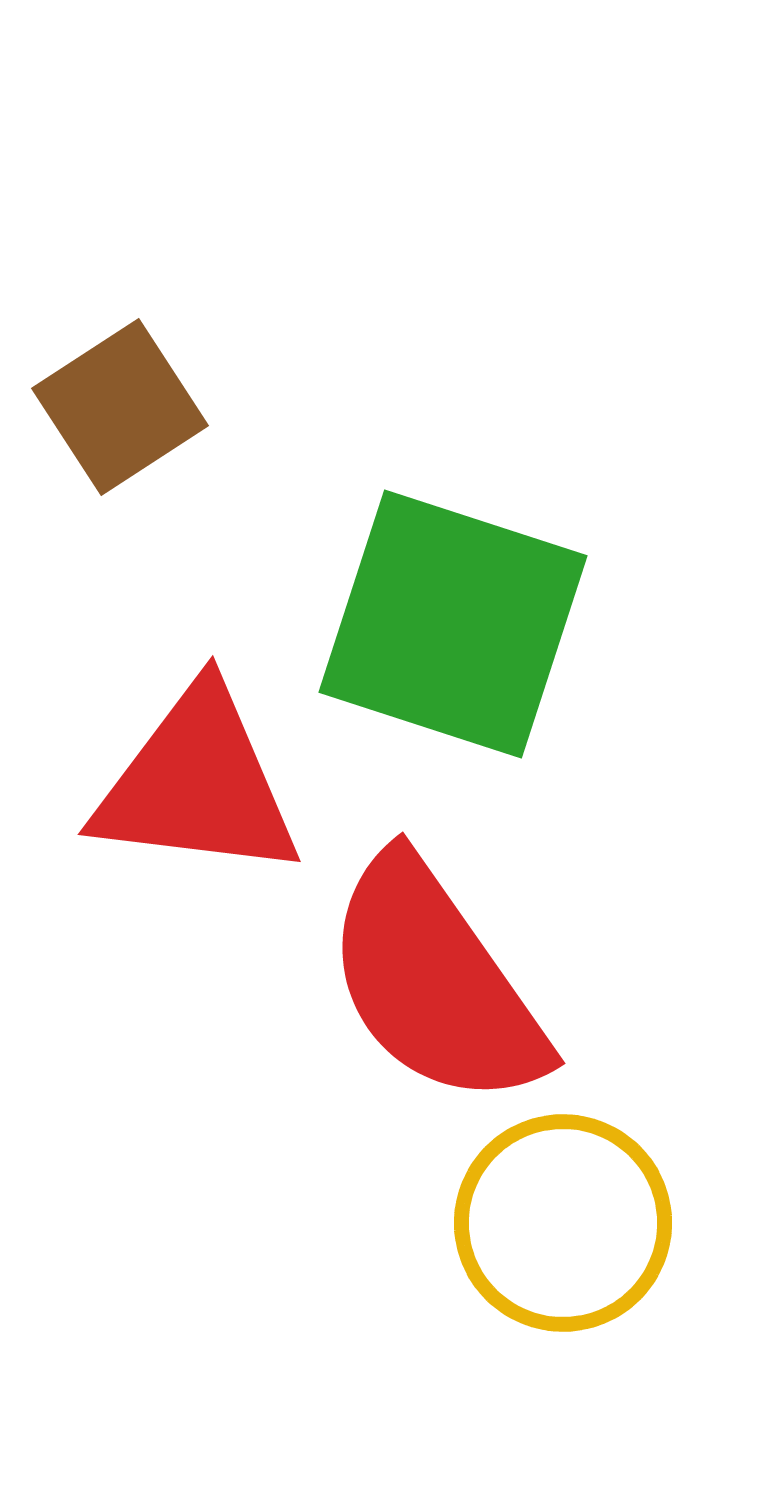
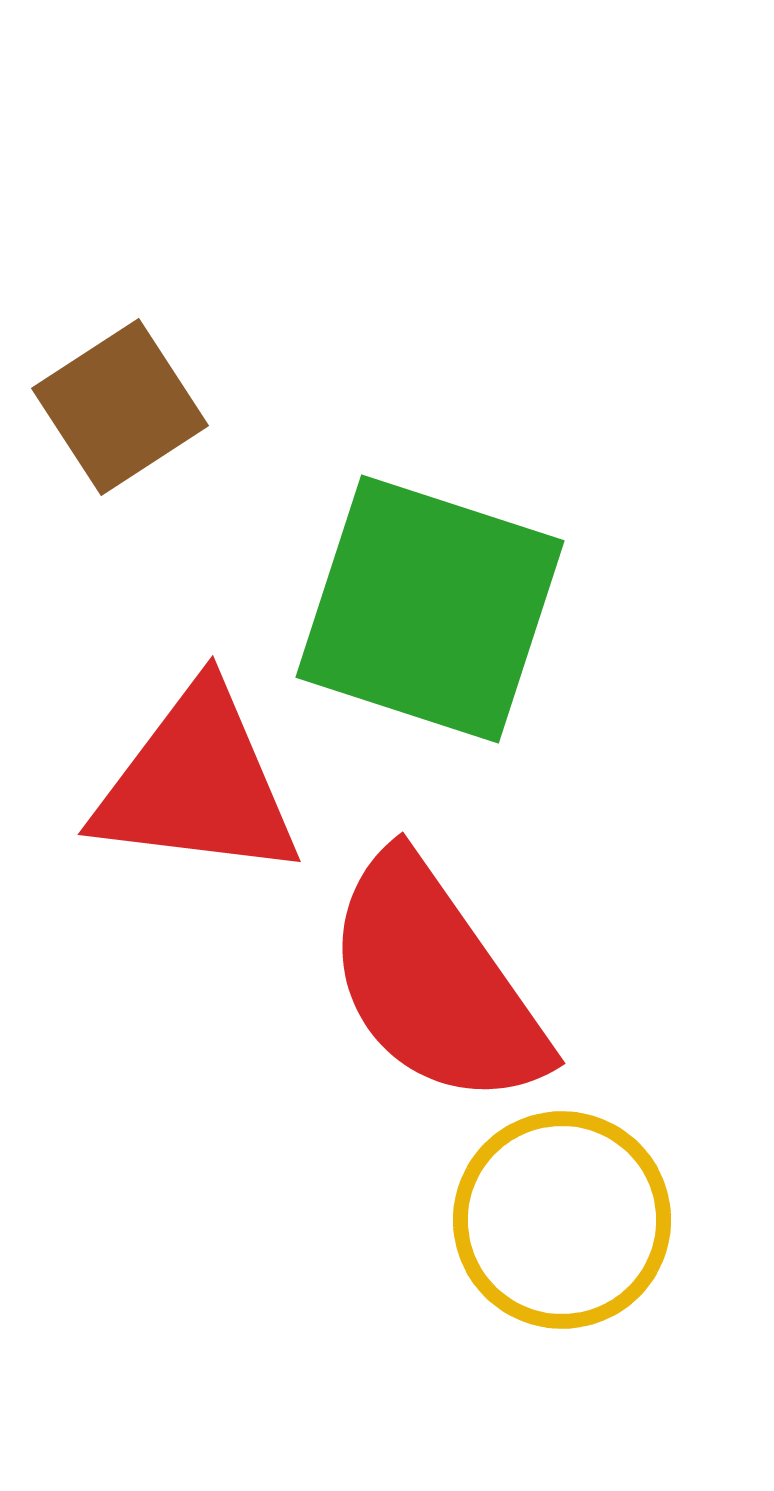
green square: moved 23 px left, 15 px up
yellow circle: moved 1 px left, 3 px up
